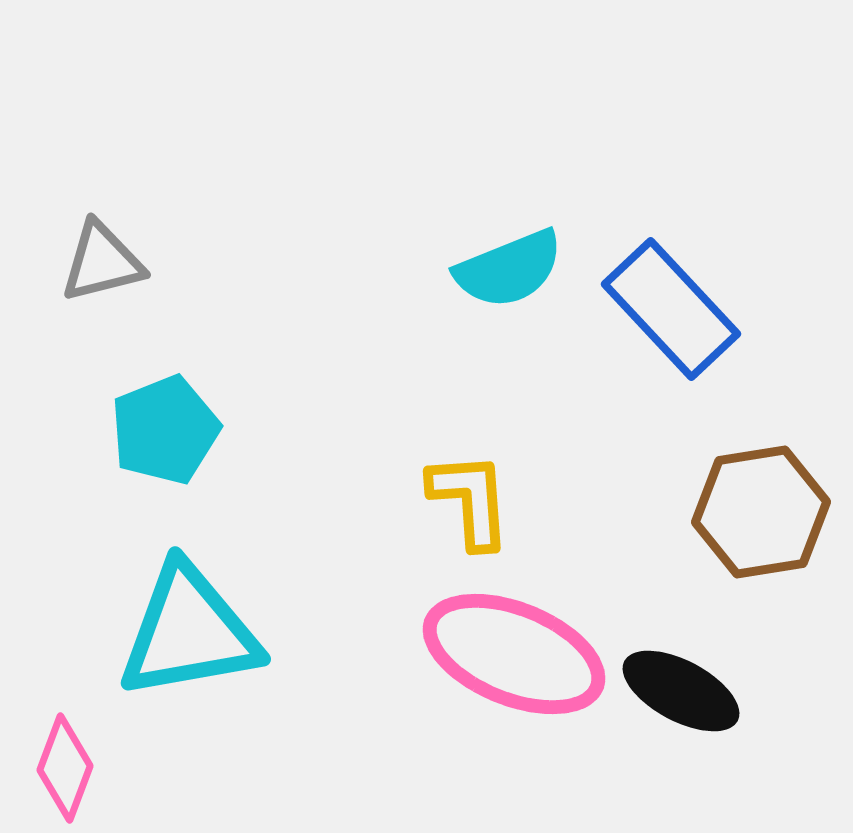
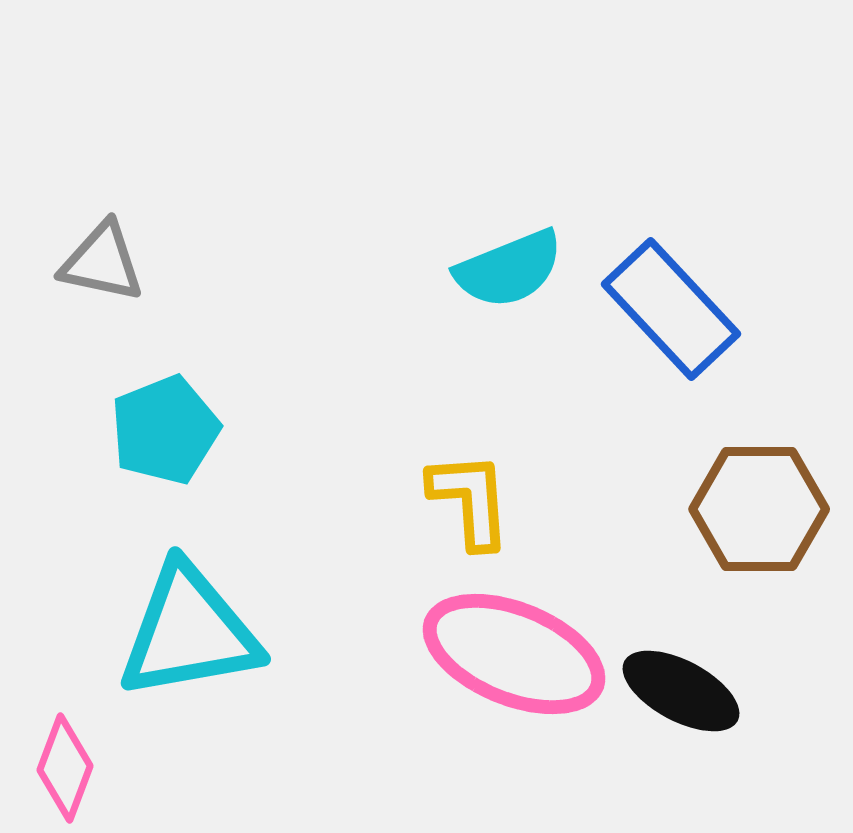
gray triangle: rotated 26 degrees clockwise
brown hexagon: moved 2 px left, 3 px up; rotated 9 degrees clockwise
